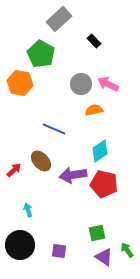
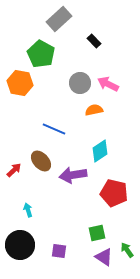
gray circle: moved 1 px left, 1 px up
red pentagon: moved 10 px right, 9 px down
